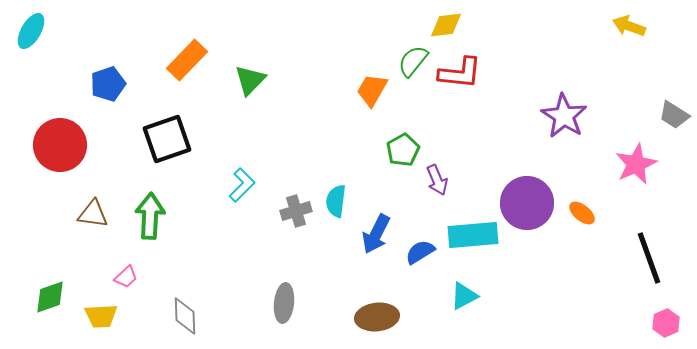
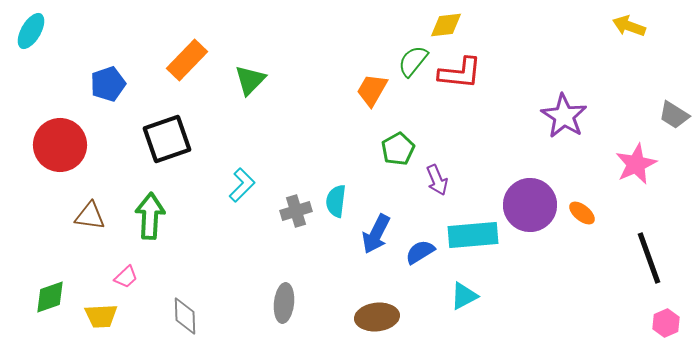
green pentagon: moved 5 px left, 1 px up
purple circle: moved 3 px right, 2 px down
brown triangle: moved 3 px left, 2 px down
